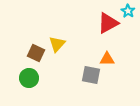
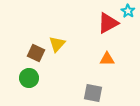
gray square: moved 2 px right, 18 px down
